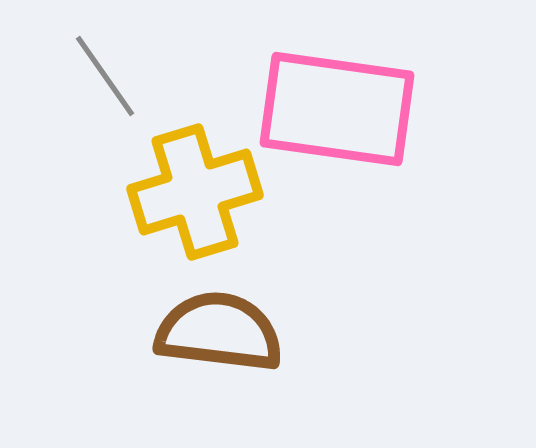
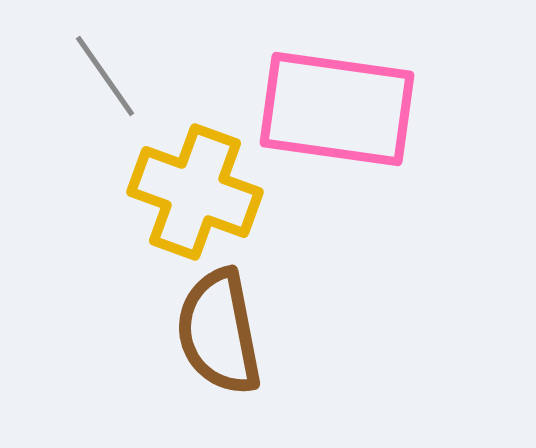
yellow cross: rotated 37 degrees clockwise
brown semicircle: rotated 108 degrees counterclockwise
